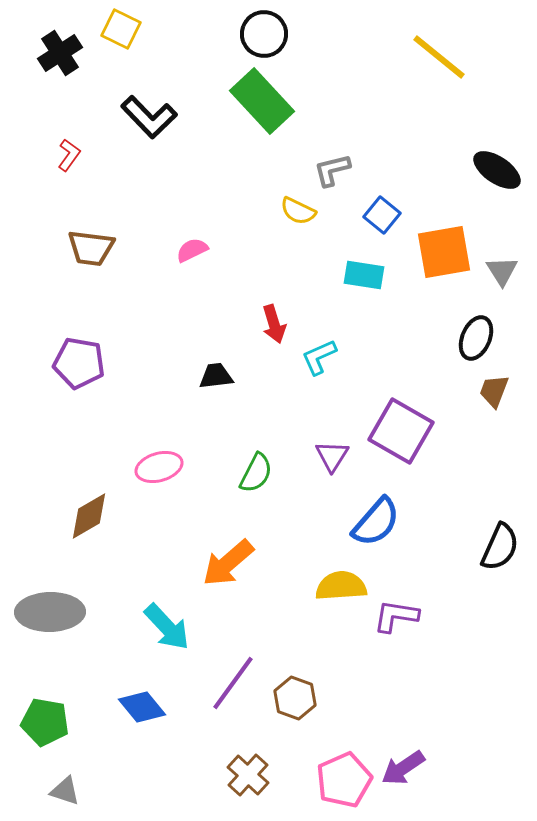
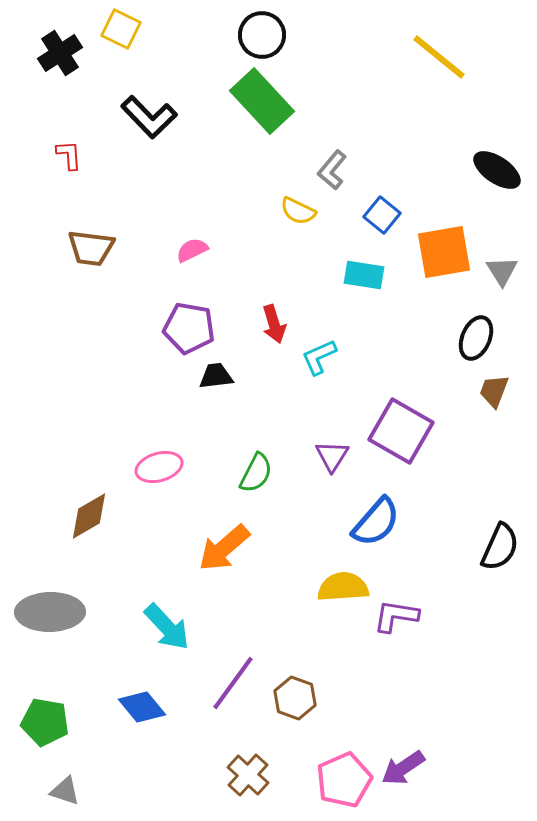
black circle at (264, 34): moved 2 px left, 1 px down
red L-shape at (69, 155): rotated 40 degrees counterclockwise
gray L-shape at (332, 170): rotated 36 degrees counterclockwise
purple pentagon at (79, 363): moved 110 px right, 35 px up
orange arrow at (228, 563): moved 4 px left, 15 px up
yellow semicircle at (341, 586): moved 2 px right, 1 px down
